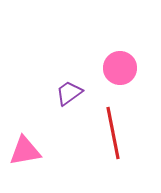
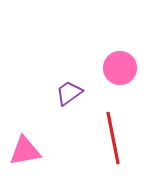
red line: moved 5 px down
